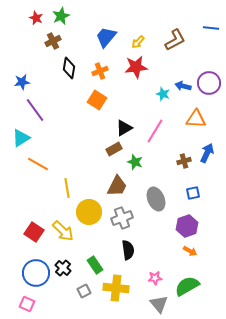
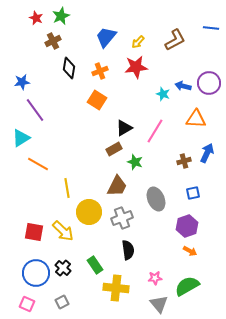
red square at (34, 232): rotated 24 degrees counterclockwise
gray square at (84, 291): moved 22 px left, 11 px down
